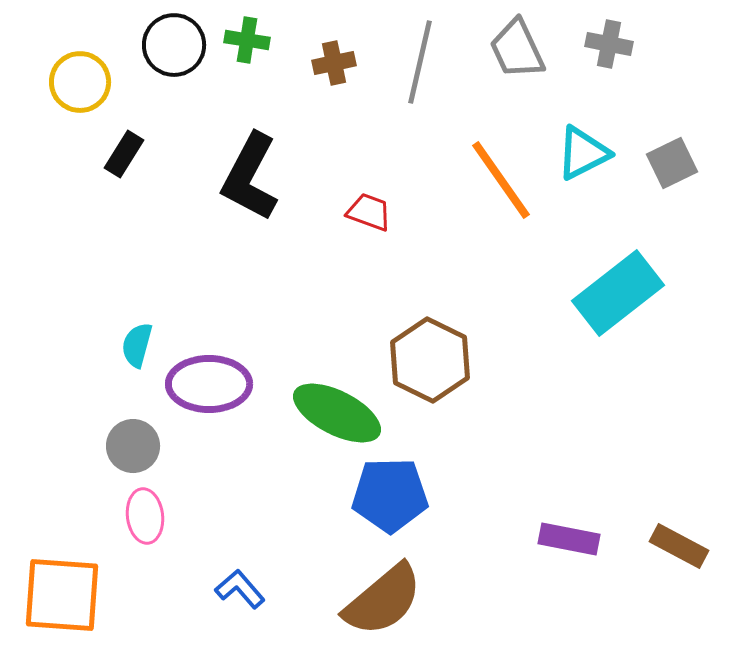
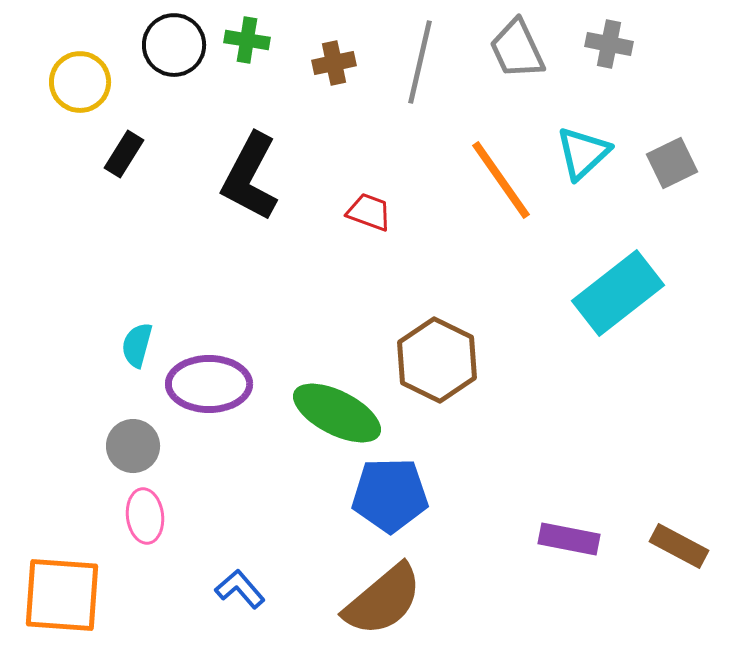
cyan triangle: rotated 16 degrees counterclockwise
brown hexagon: moved 7 px right
